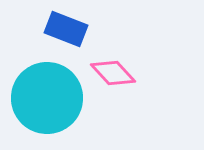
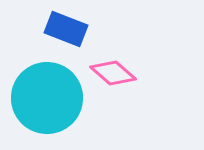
pink diamond: rotated 6 degrees counterclockwise
